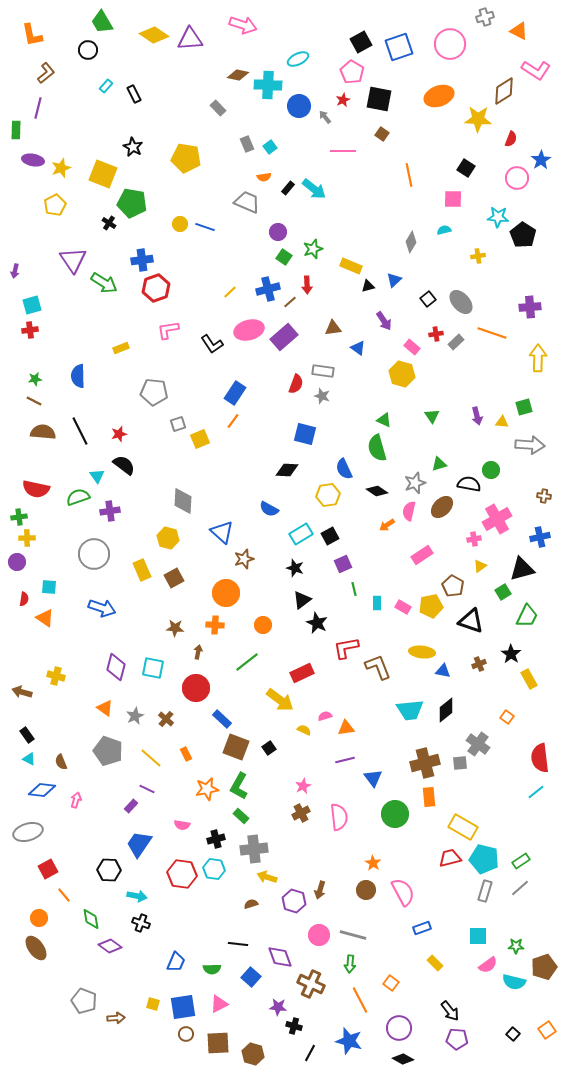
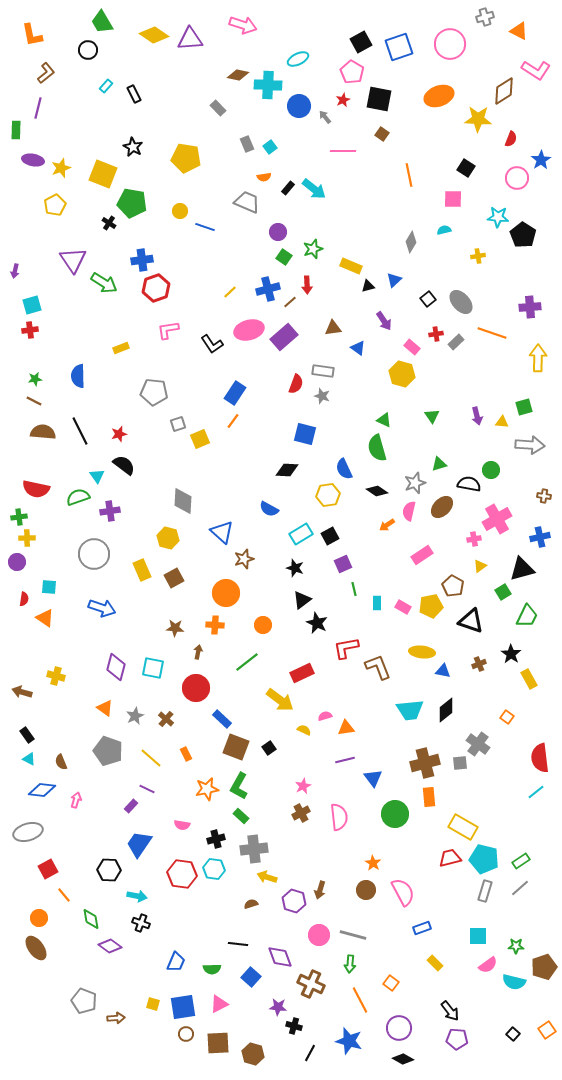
yellow circle at (180, 224): moved 13 px up
